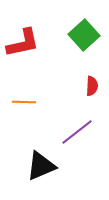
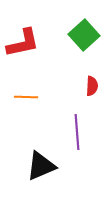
orange line: moved 2 px right, 5 px up
purple line: rotated 56 degrees counterclockwise
